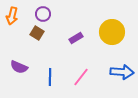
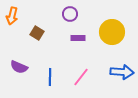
purple circle: moved 27 px right
purple rectangle: moved 2 px right; rotated 32 degrees clockwise
